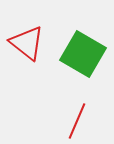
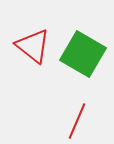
red triangle: moved 6 px right, 3 px down
